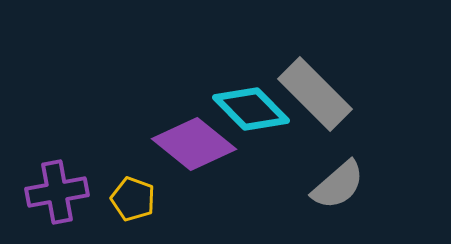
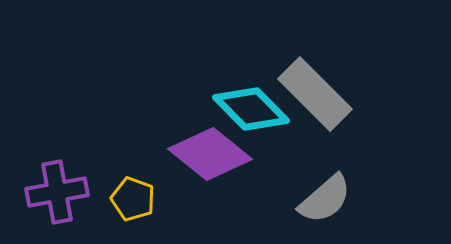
purple diamond: moved 16 px right, 10 px down
gray semicircle: moved 13 px left, 14 px down
